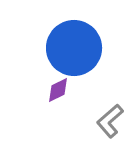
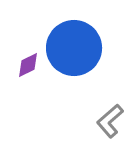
purple diamond: moved 30 px left, 25 px up
